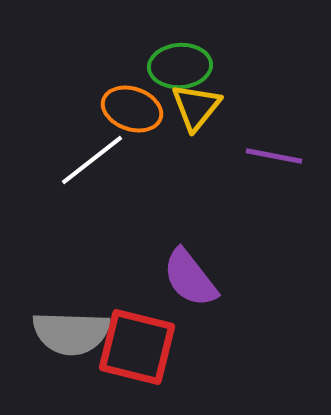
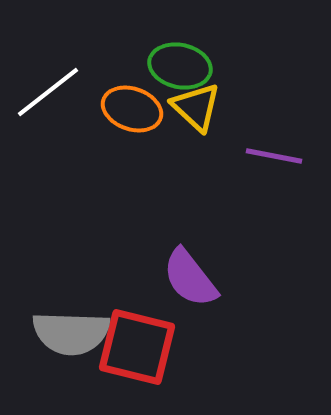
green ellipse: rotated 16 degrees clockwise
yellow triangle: rotated 26 degrees counterclockwise
white line: moved 44 px left, 68 px up
